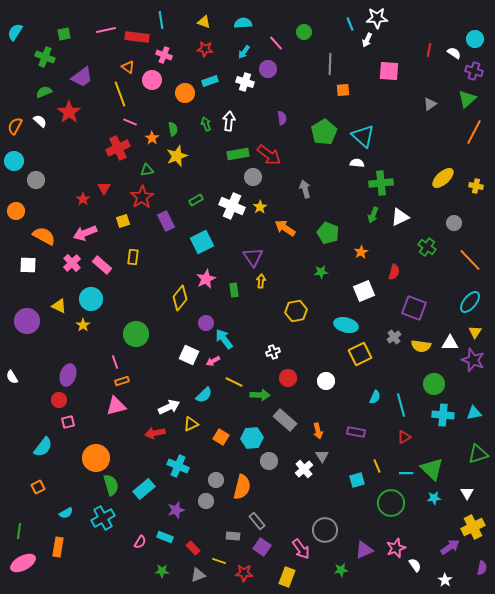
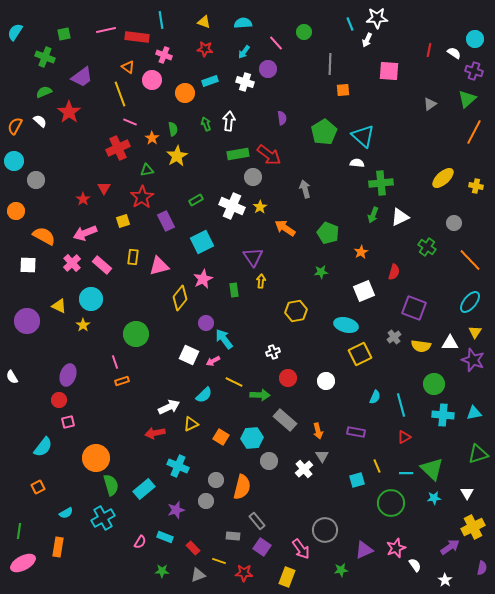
yellow star at (177, 156): rotated 10 degrees counterclockwise
pink star at (206, 279): moved 3 px left
pink triangle at (116, 406): moved 43 px right, 140 px up
